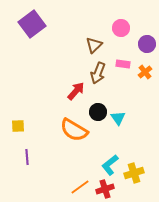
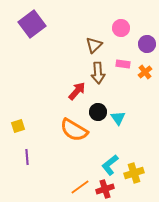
brown arrow: rotated 25 degrees counterclockwise
red arrow: moved 1 px right
yellow square: rotated 16 degrees counterclockwise
